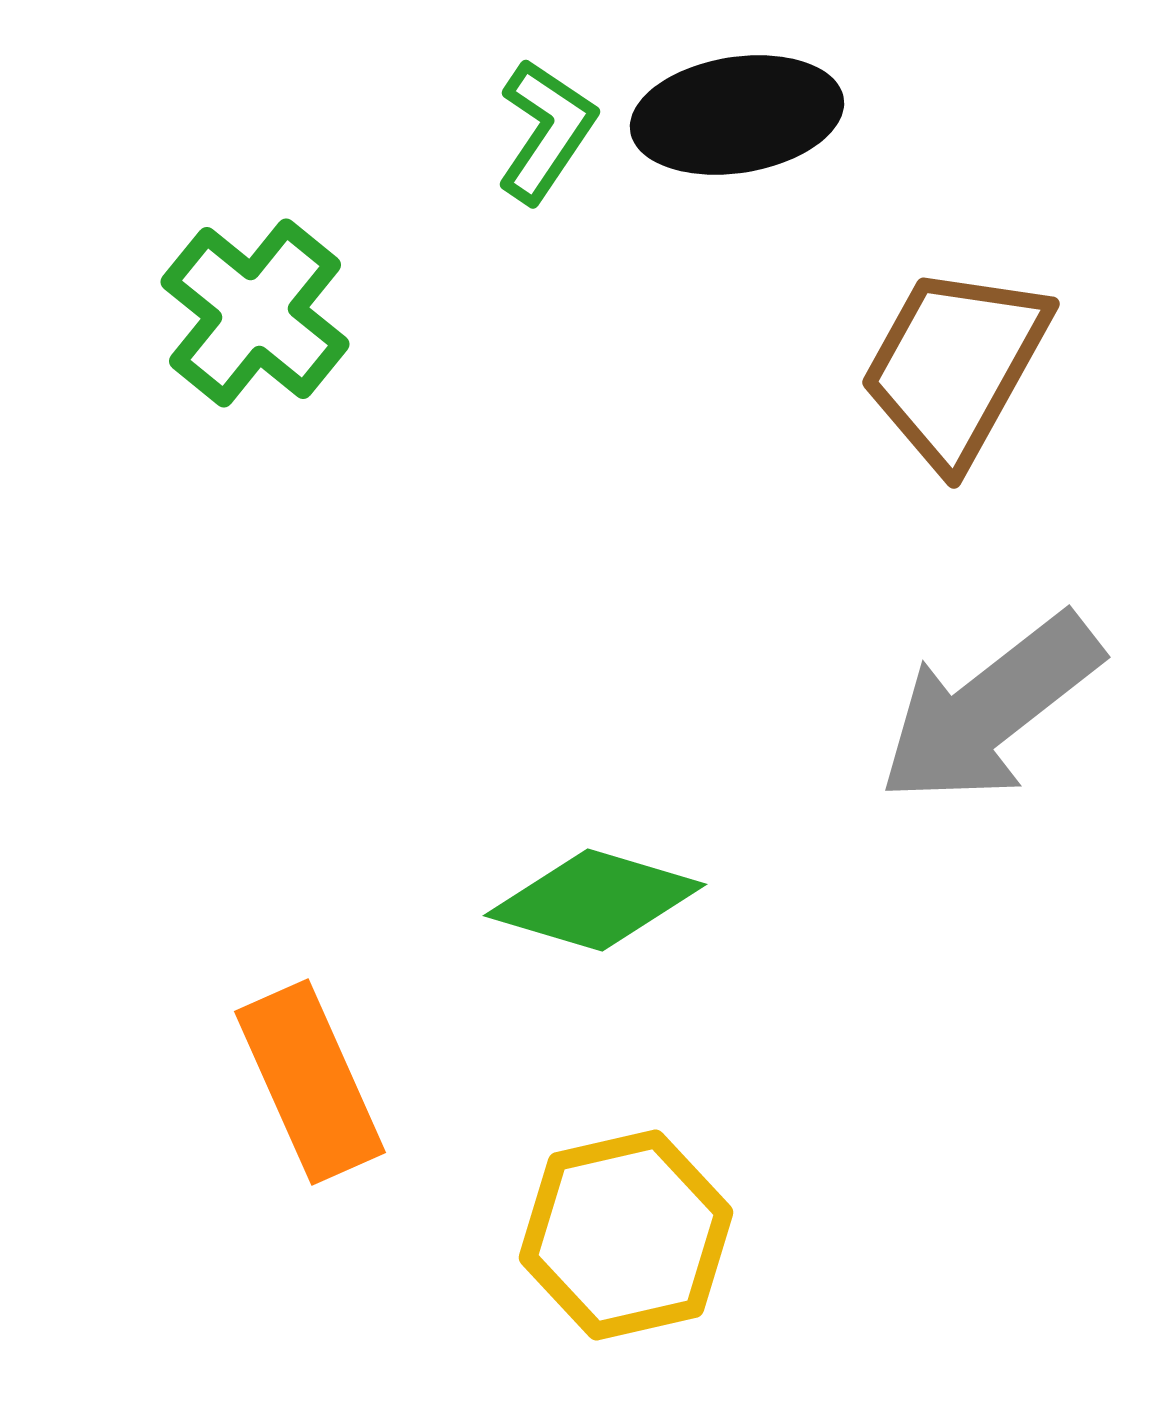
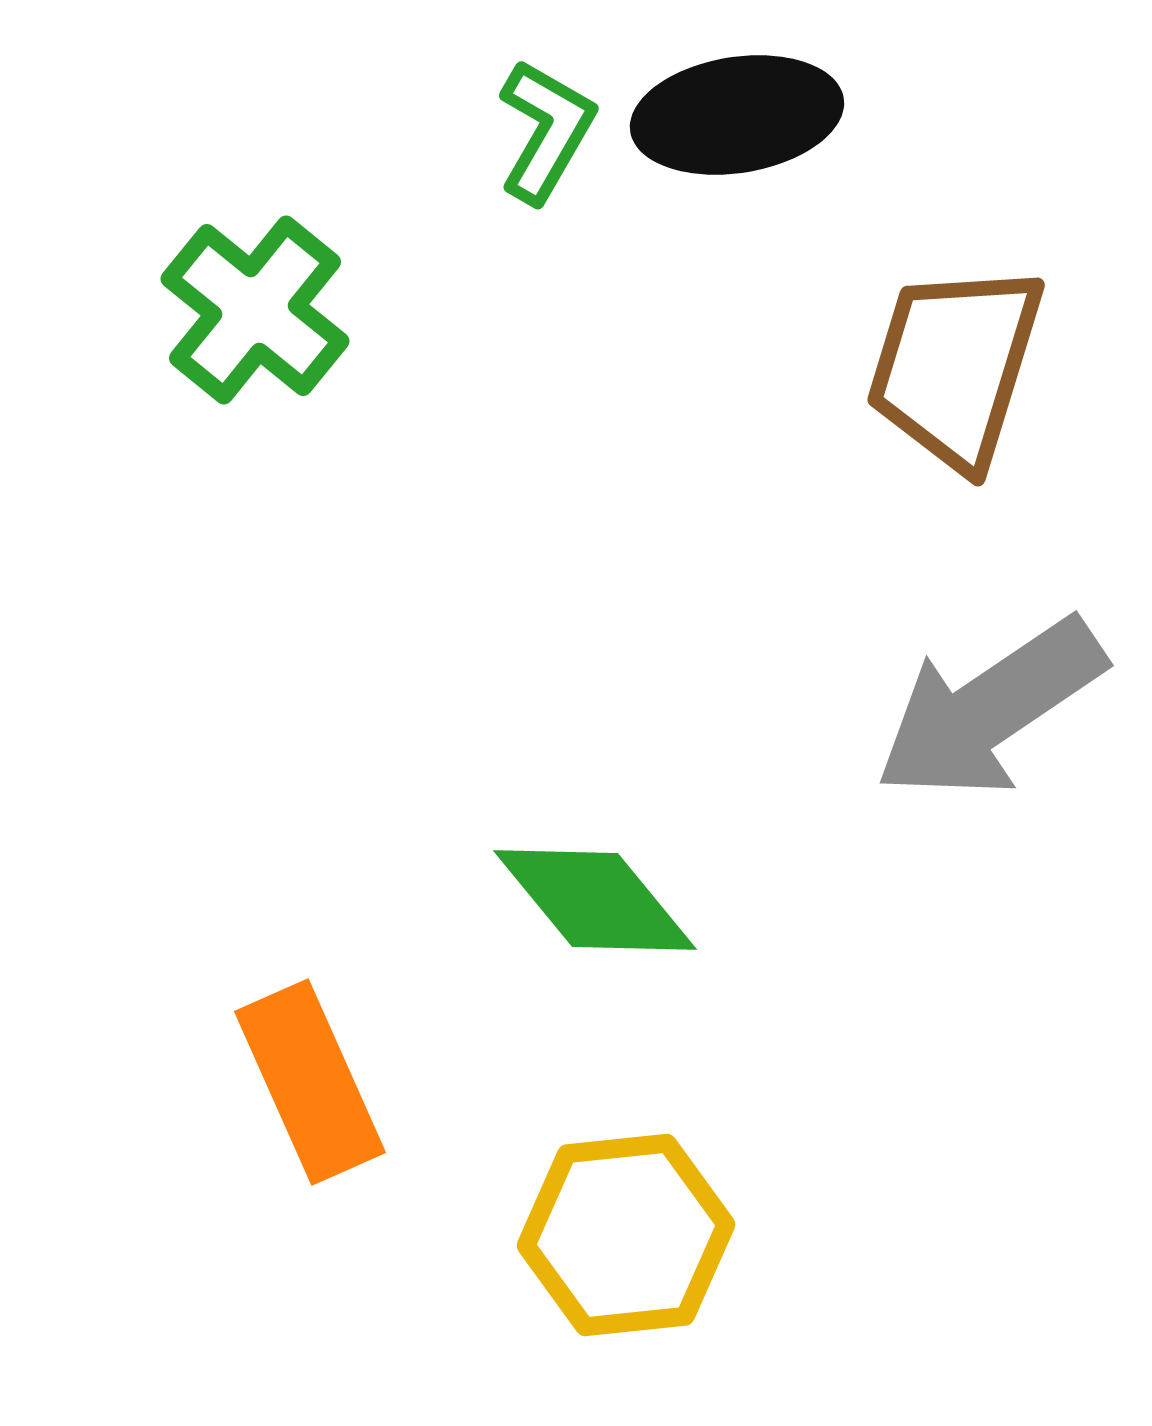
green L-shape: rotated 4 degrees counterclockwise
green cross: moved 3 px up
brown trapezoid: rotated 12 degrees counterclockwise
gray arrow: rotated 4 degrees clockwise
green diamond: rotated 34 degrees clockwise
yellow hexagon: rotated 7 degrees clockwise
